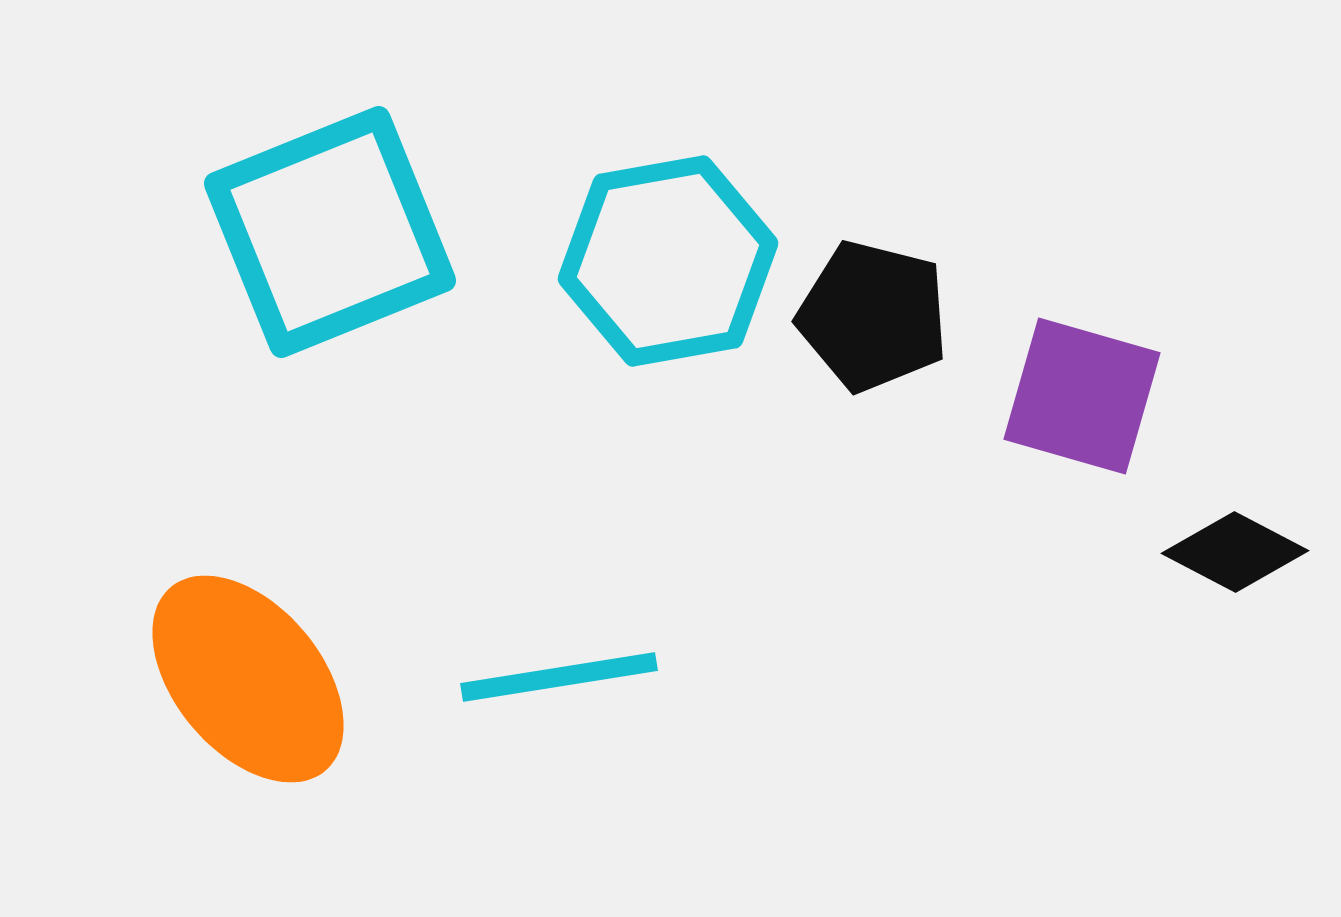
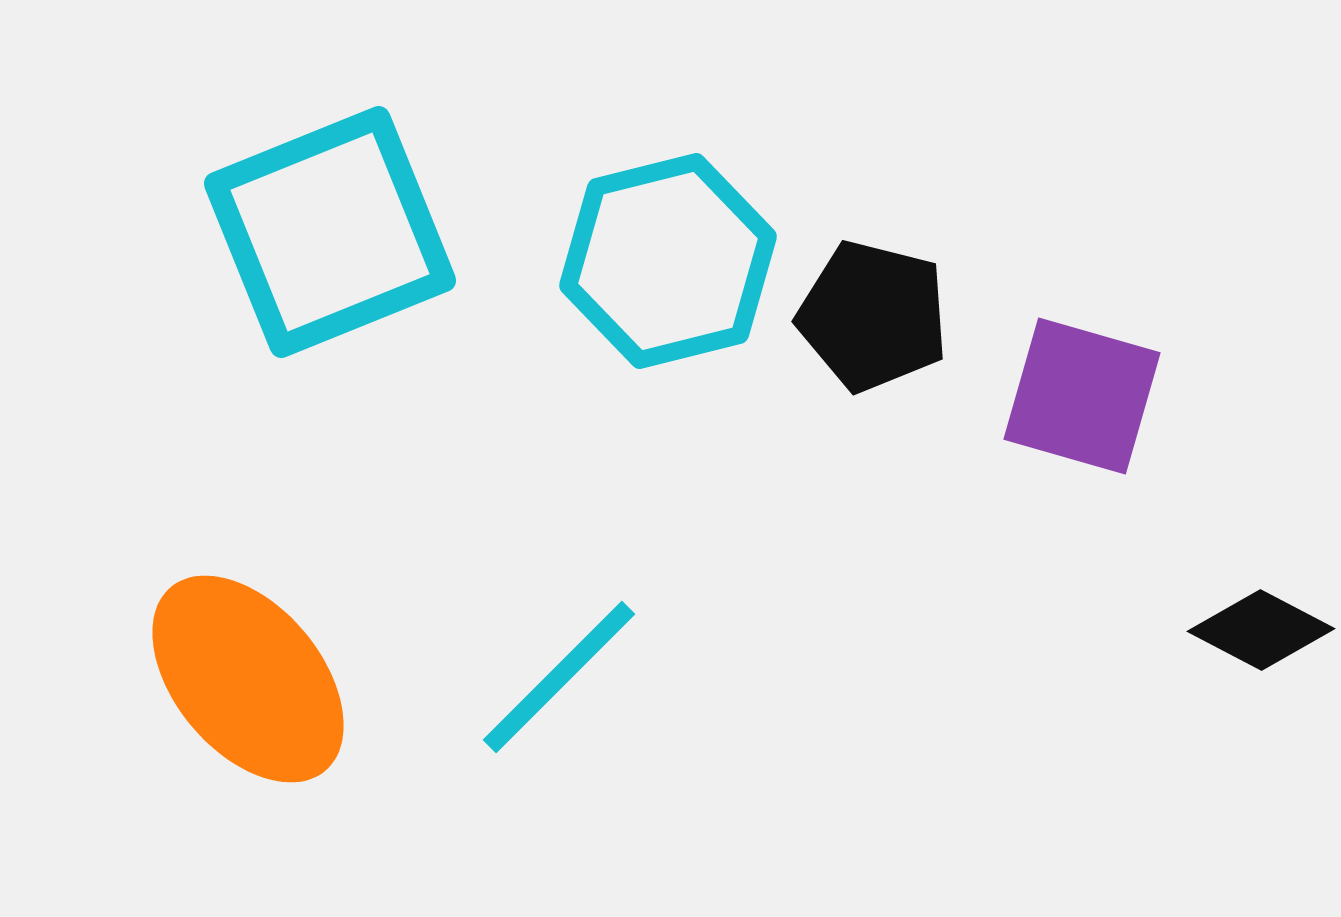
cyan hexagon: rotated 4 degrees counterclockwise
black diamond: moved 26 px right, 78 px down
cyan line: rotated 36 degrees counterclockwise
